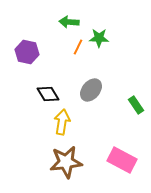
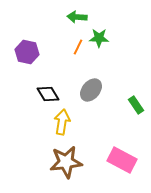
green arrow: moved 8 px right, 5 px up
